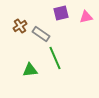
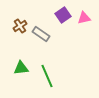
purple square: moved 2 px right, 2 px down; rotated 21 degrees counterclockwise
pink triangle: moved 2 px left, 1 px down
green line: moved 8 px left, 18 px down
green triangle: moved 9 px left, 2 px up
